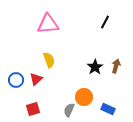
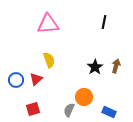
black line: moved 1 px left; rotated 16 degrees counterclockwise
blue rectangle: moved 1 px right, 3 px down
